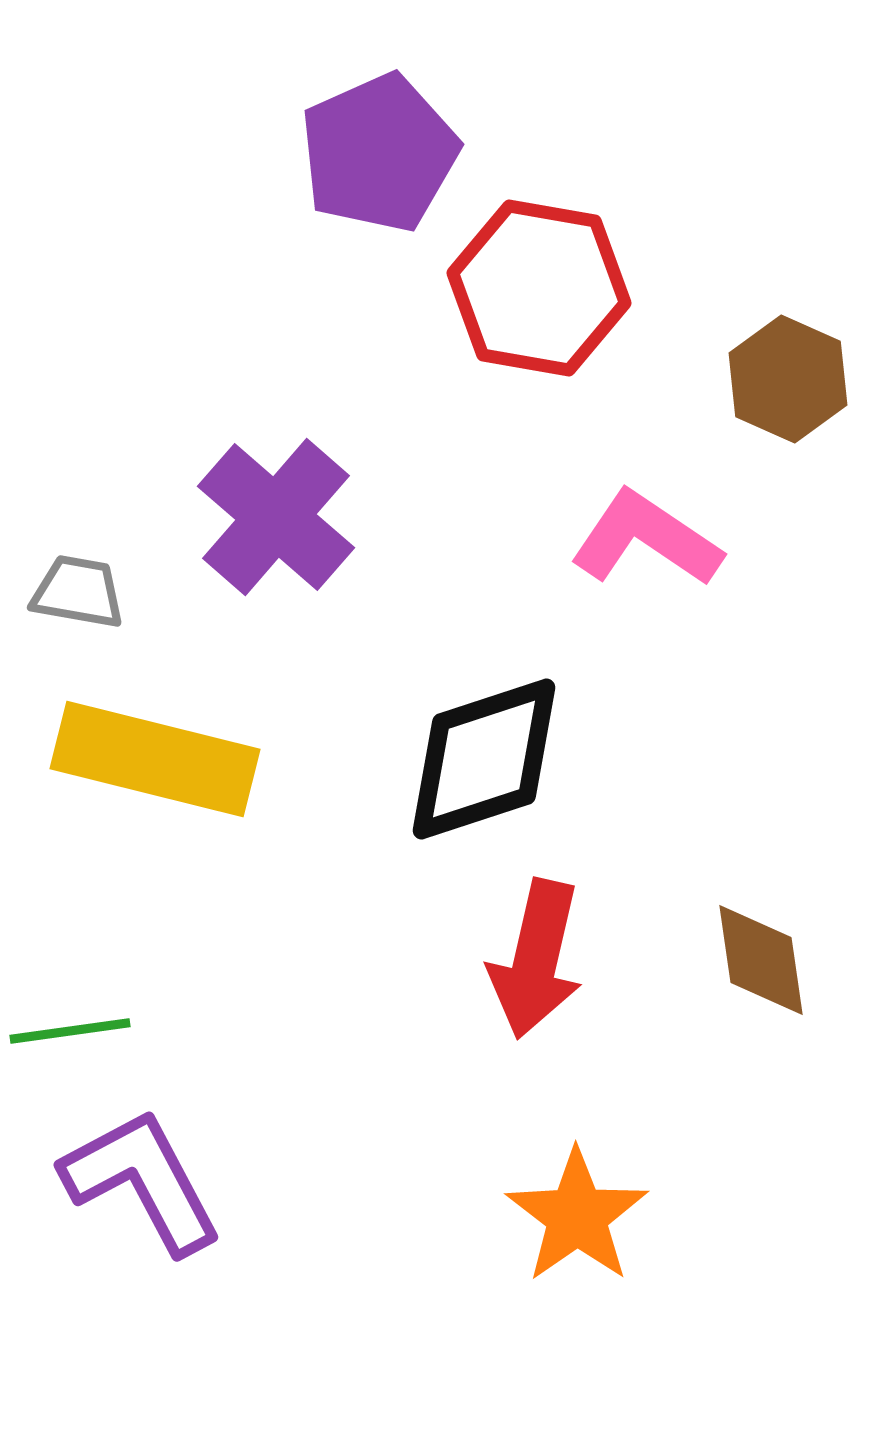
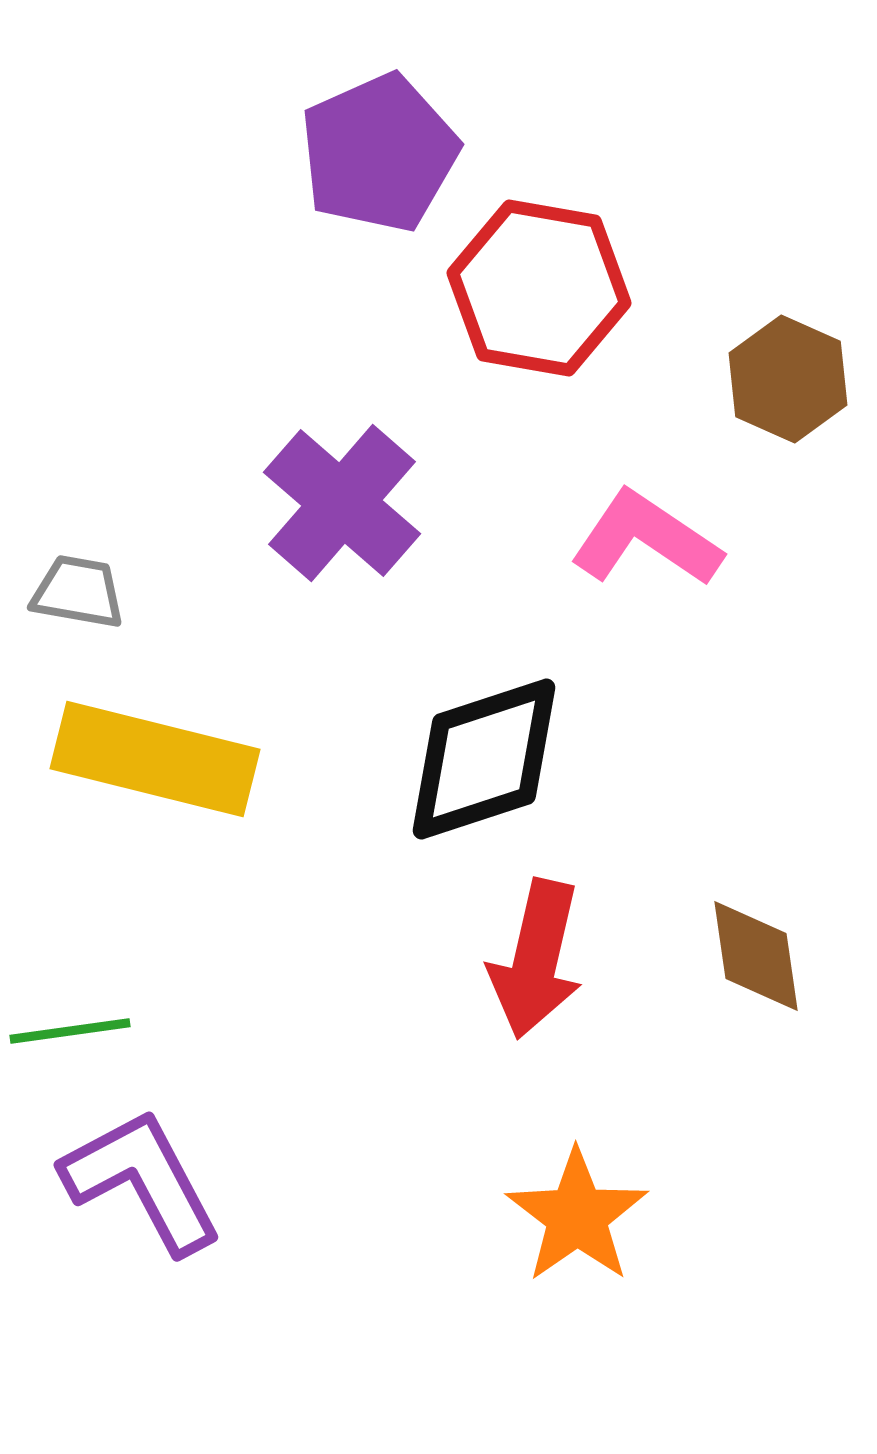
purple cross: moved 66 px right, 14 px up
brown diamond: moved 5 px left, 4 px up
